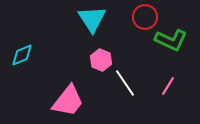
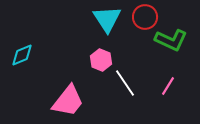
cyan triangle: moved 15 px right
